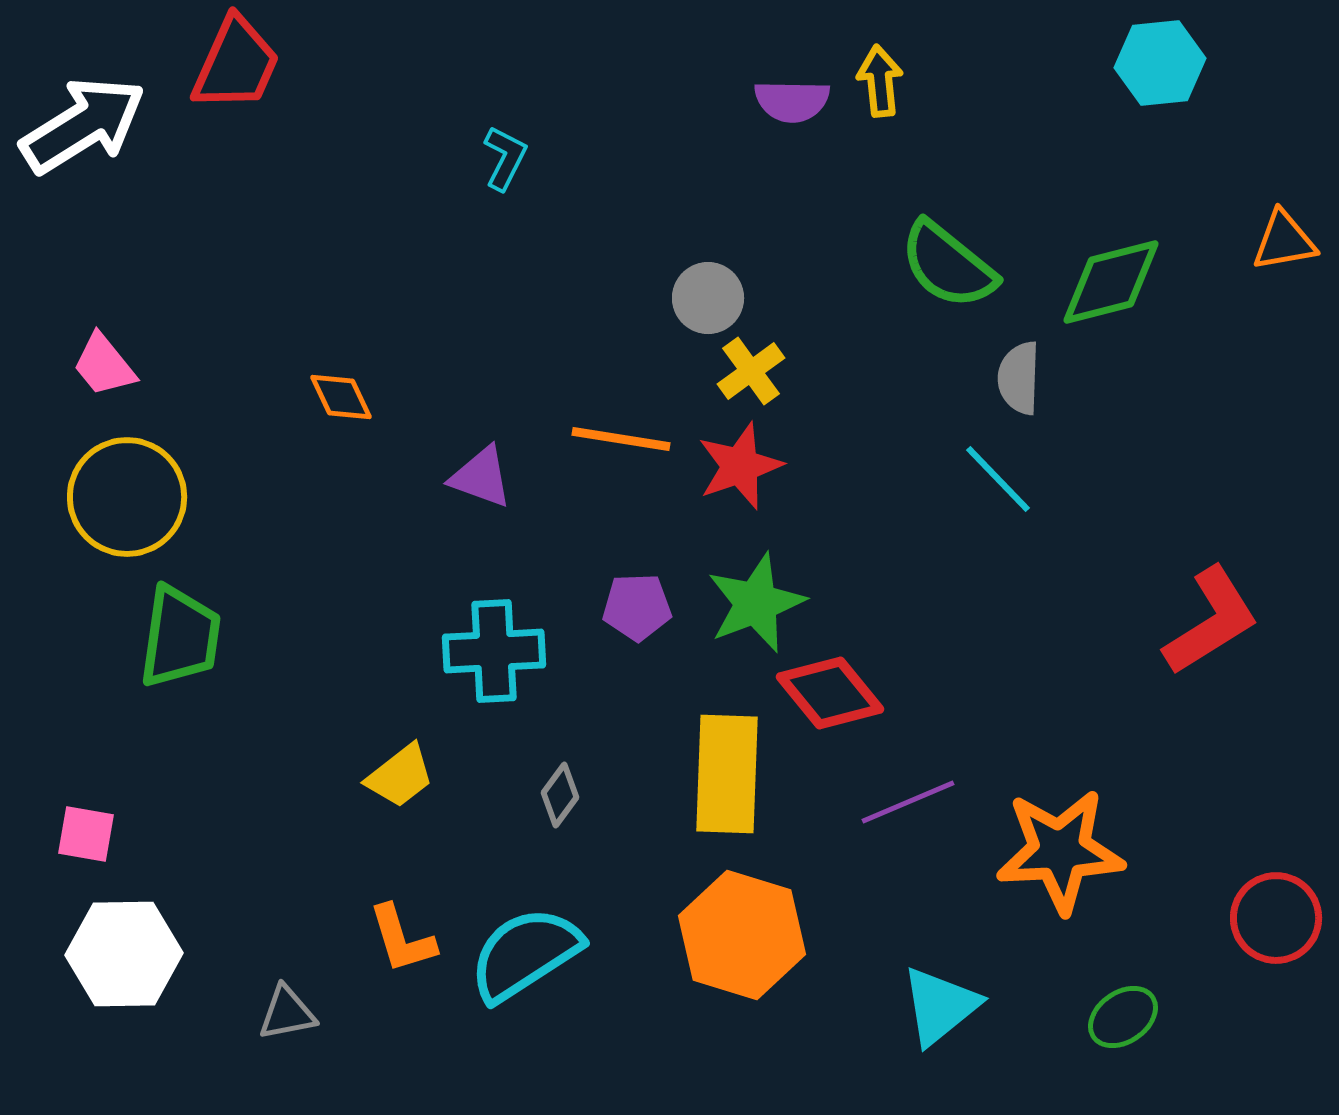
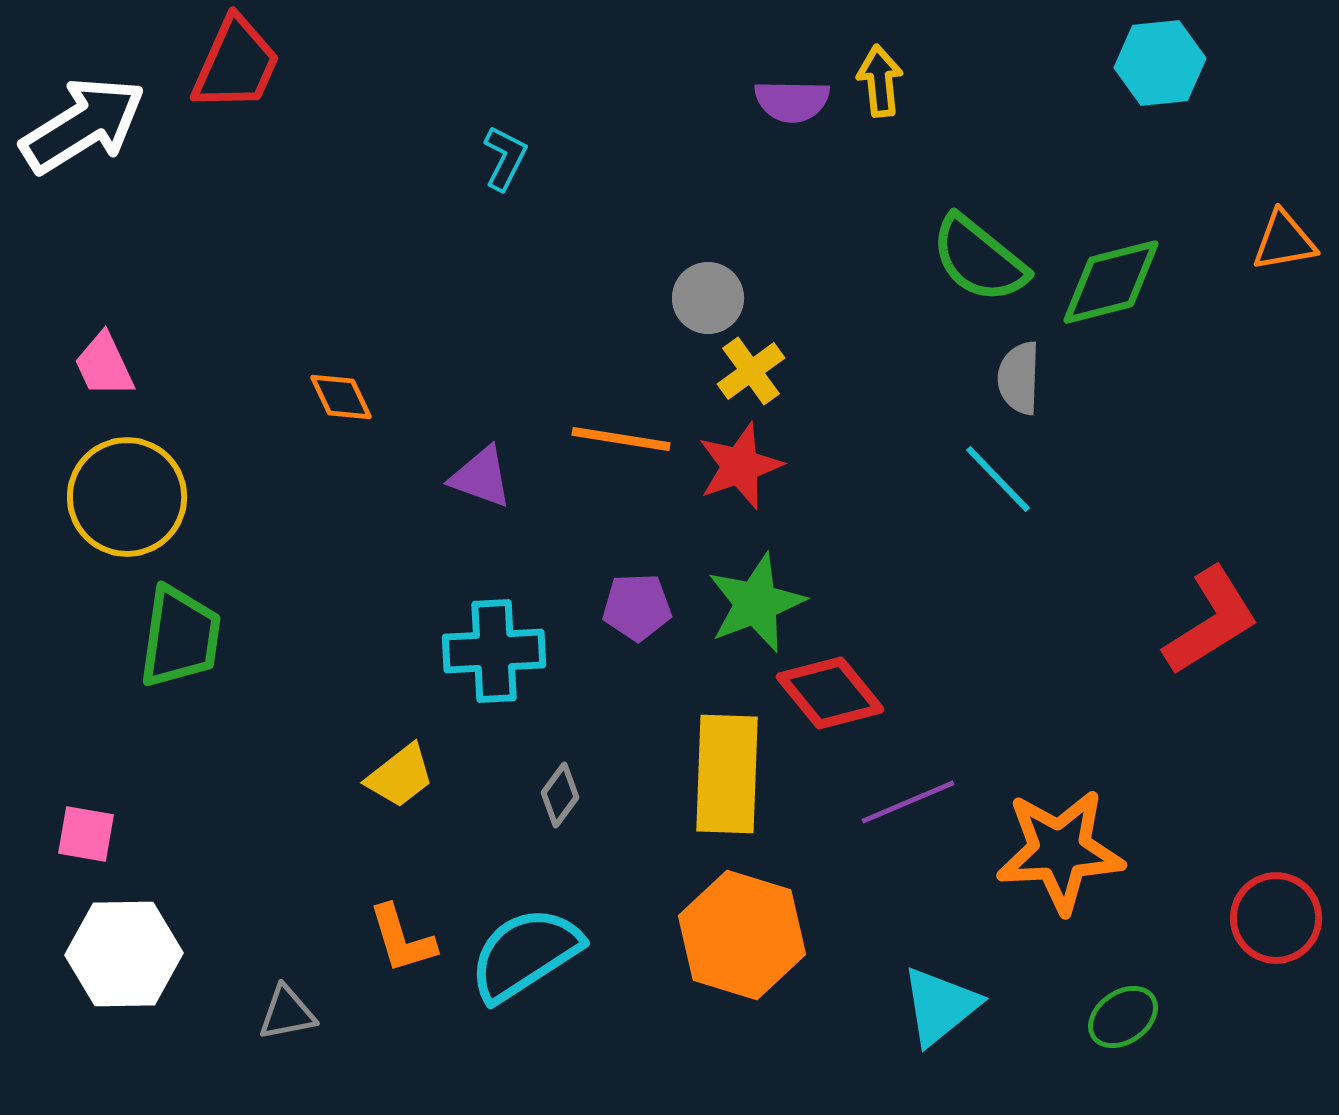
green semicircle: moved 31 px right, 6 px up
pink trapezoid: rotated 14 degrees clockwise
